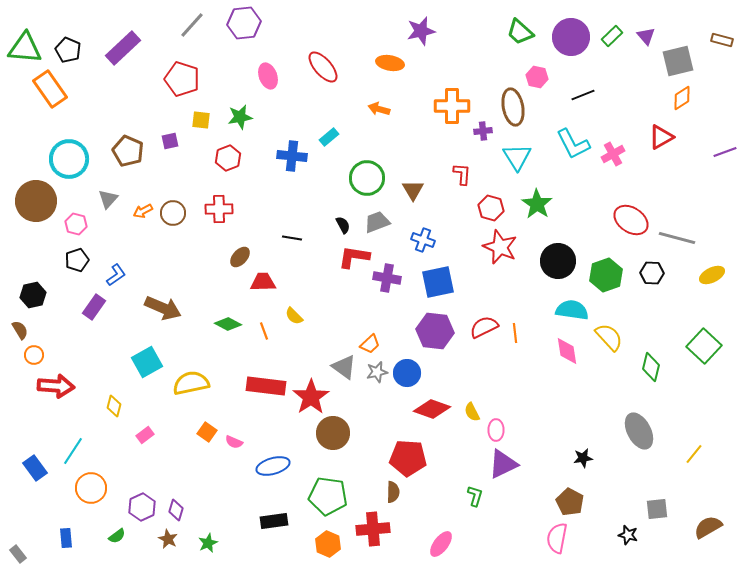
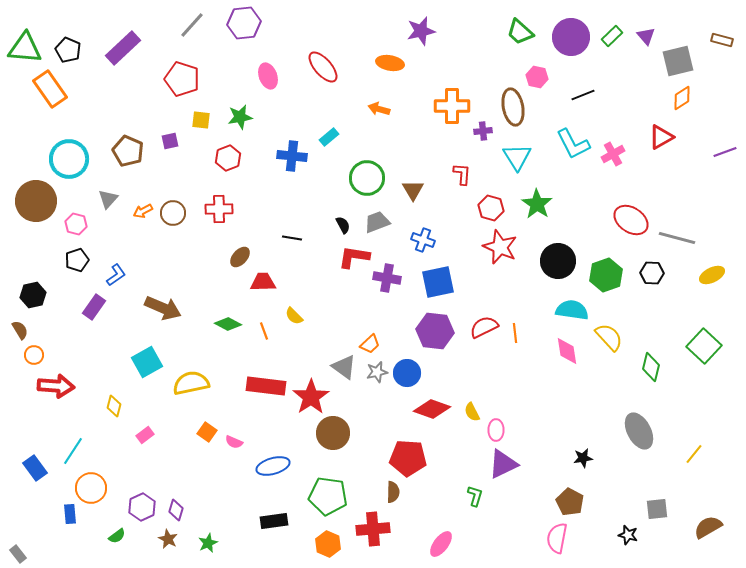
blue rectangle at (66, 538): moved 4 px right, 24 px up
